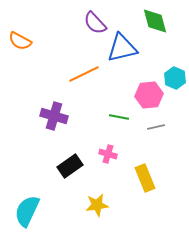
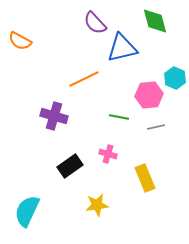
orange line: moved 5 px down
